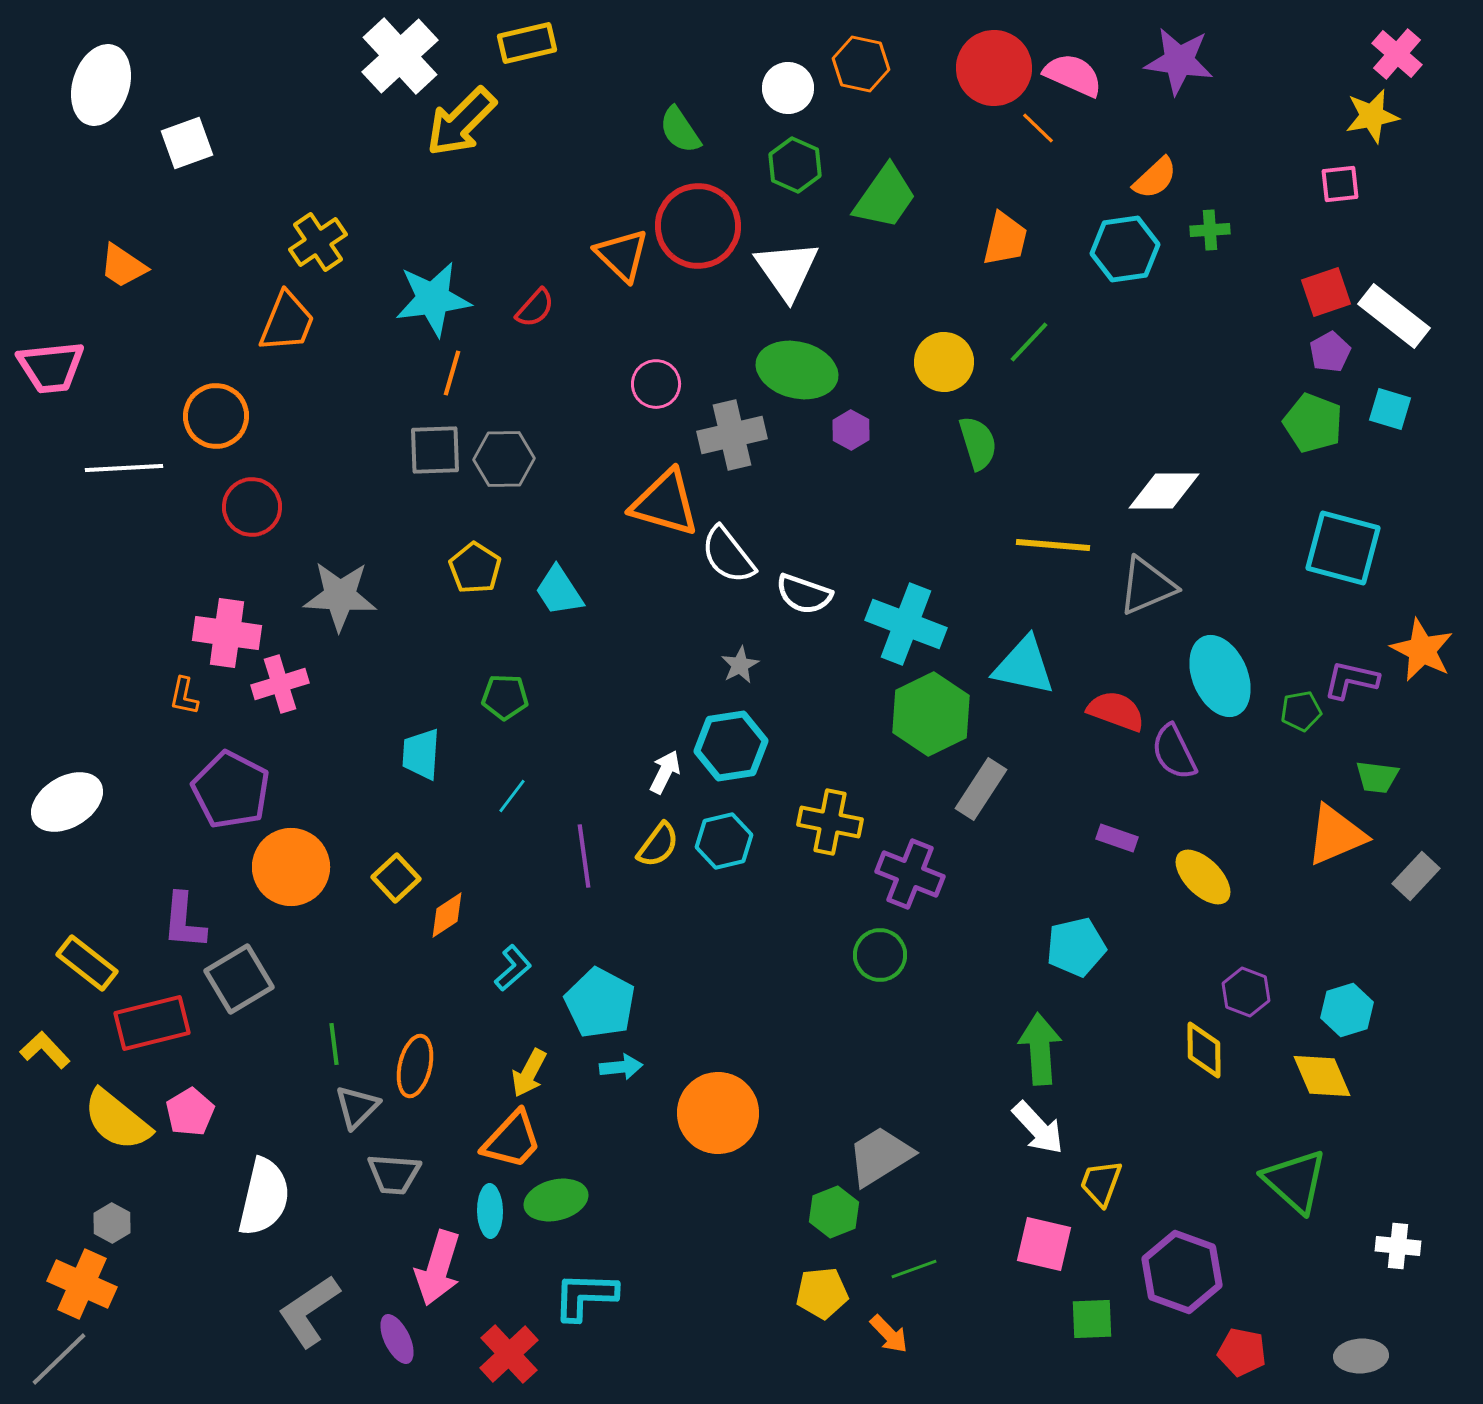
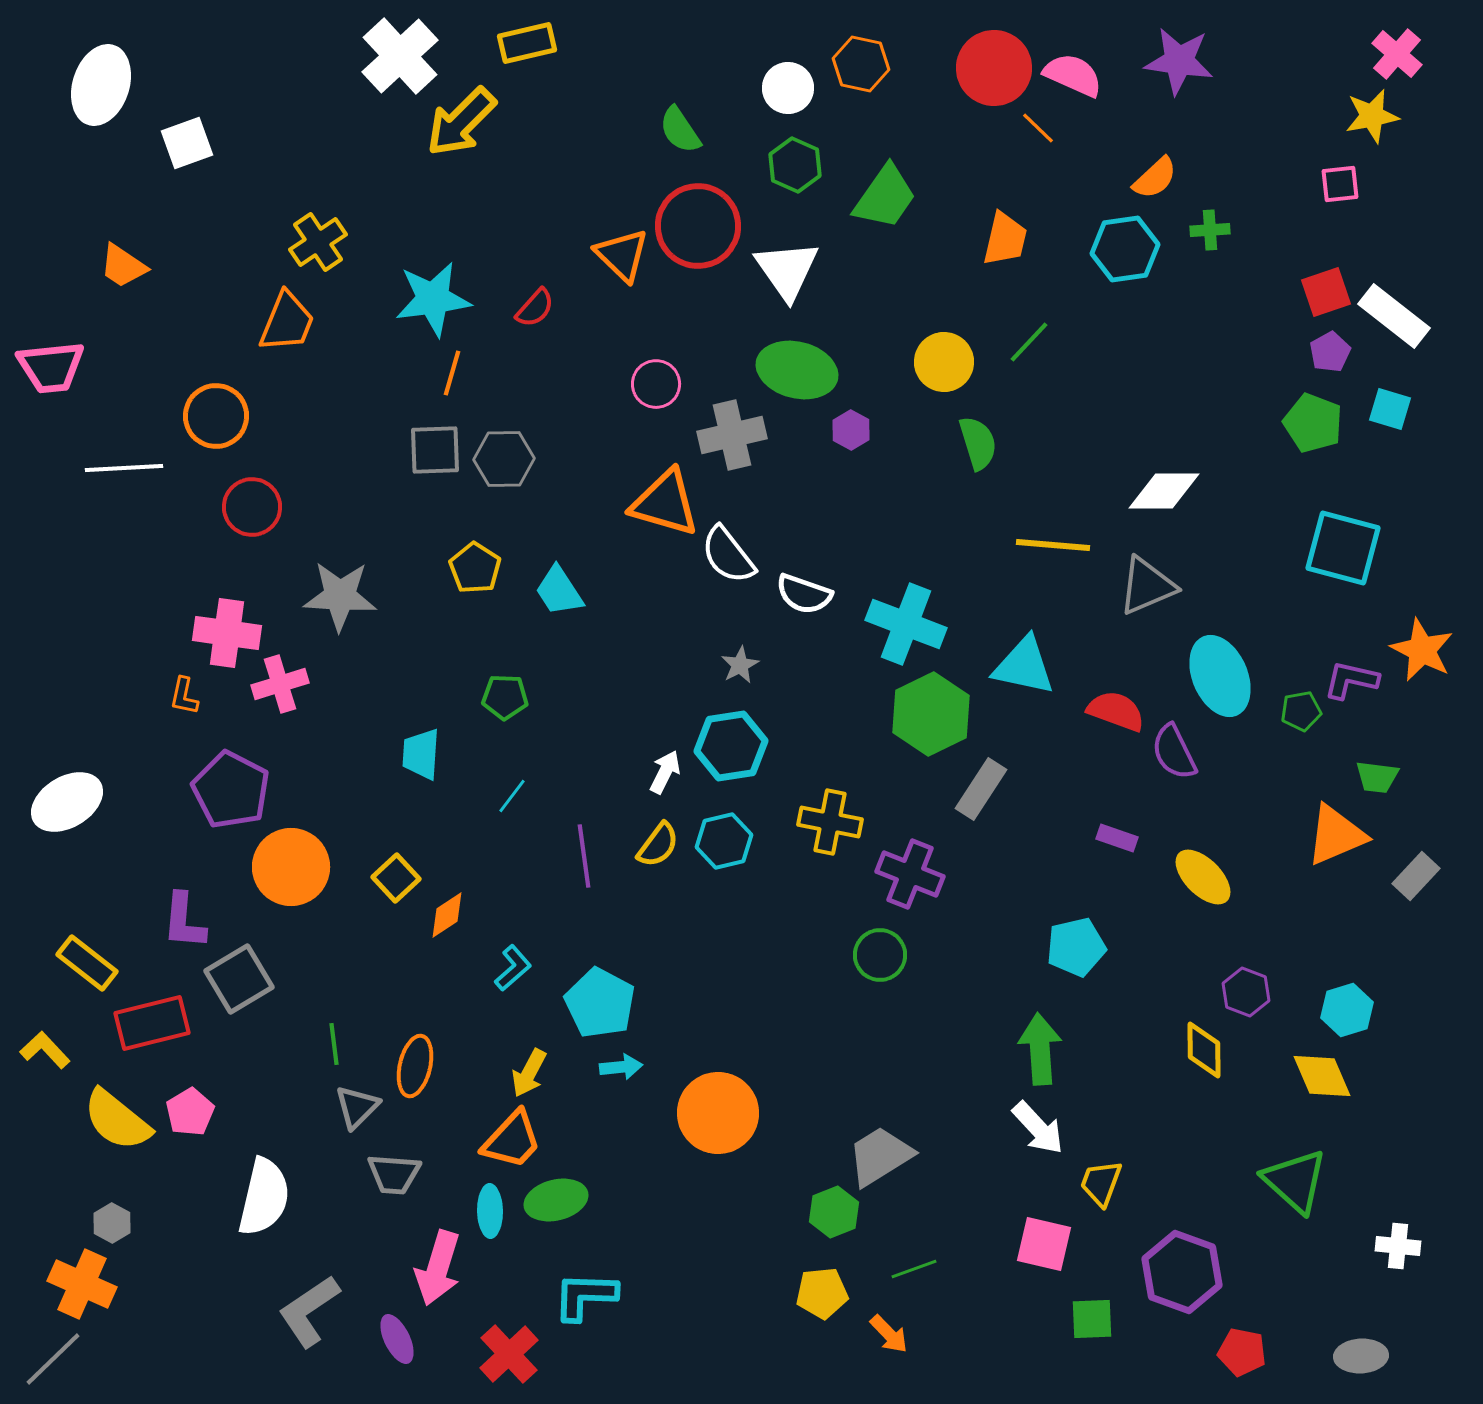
gray line at (59, 1359): moved 6 px left
